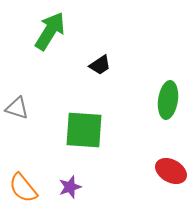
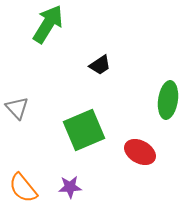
green arrow: moved 2 px left, 7 px up
gray triangle: rotated 30 degrees clockwise
green square: rotated 27 degrees counterclockwise
red ellipse: moved 31 px left, 19 px up
purple star: rotated 15 degrees clockwise
